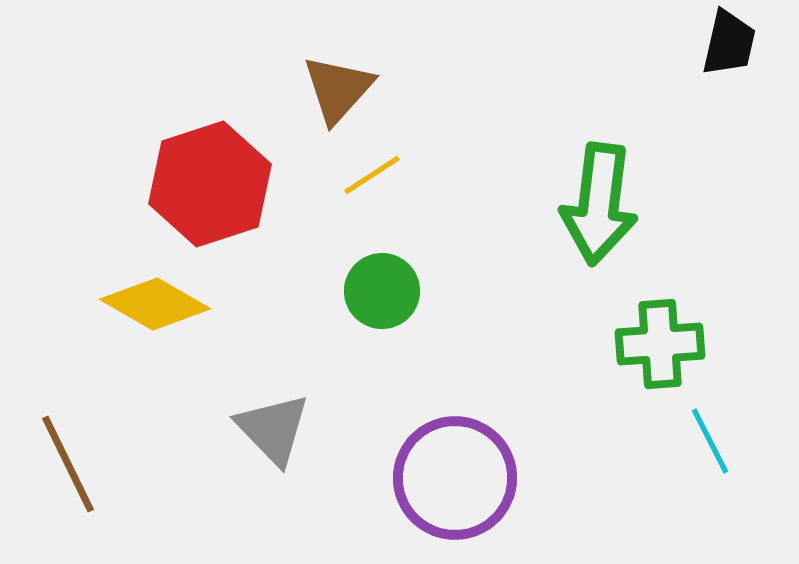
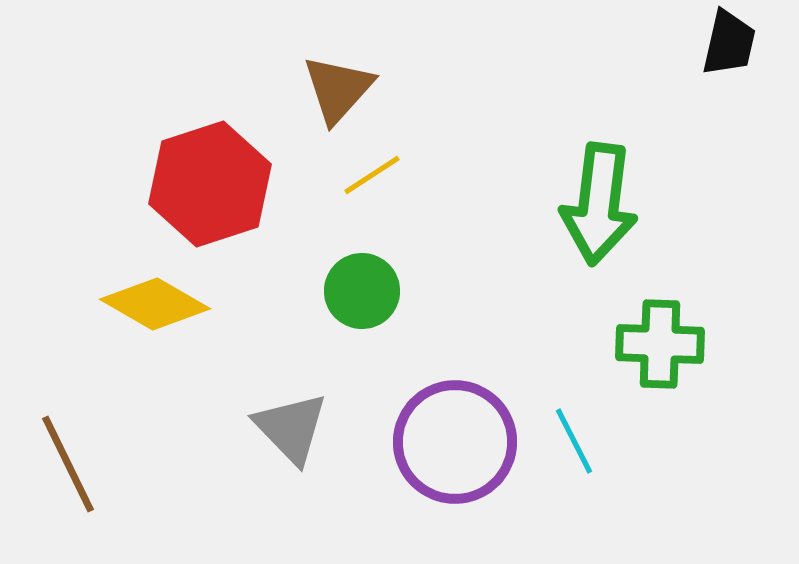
green circle: moved 20 px left
green cross: rotated 6 degrees clockwise
gray triangle: moved 18 px right, 1 px up
cyan line: moved 136 px left
purple circle: moved 36 px up
